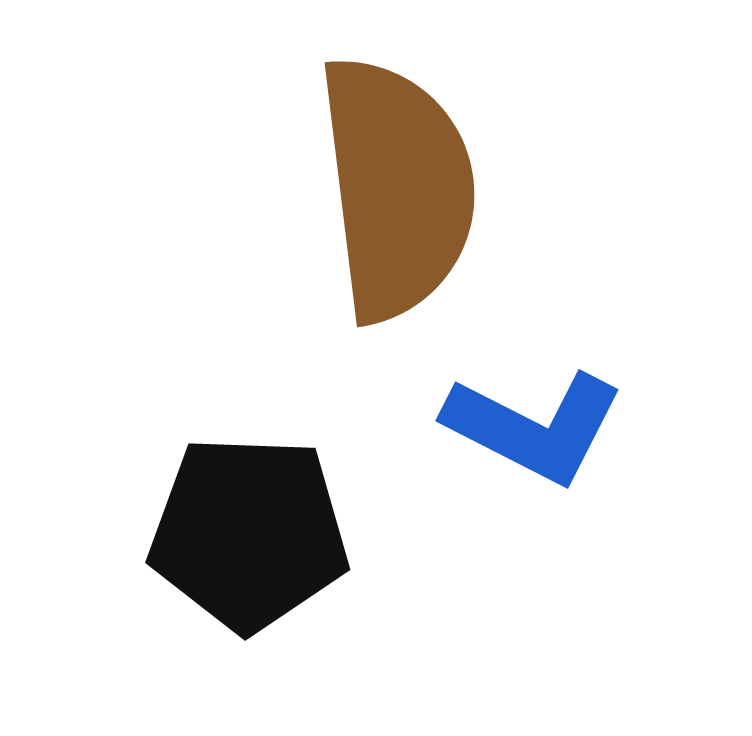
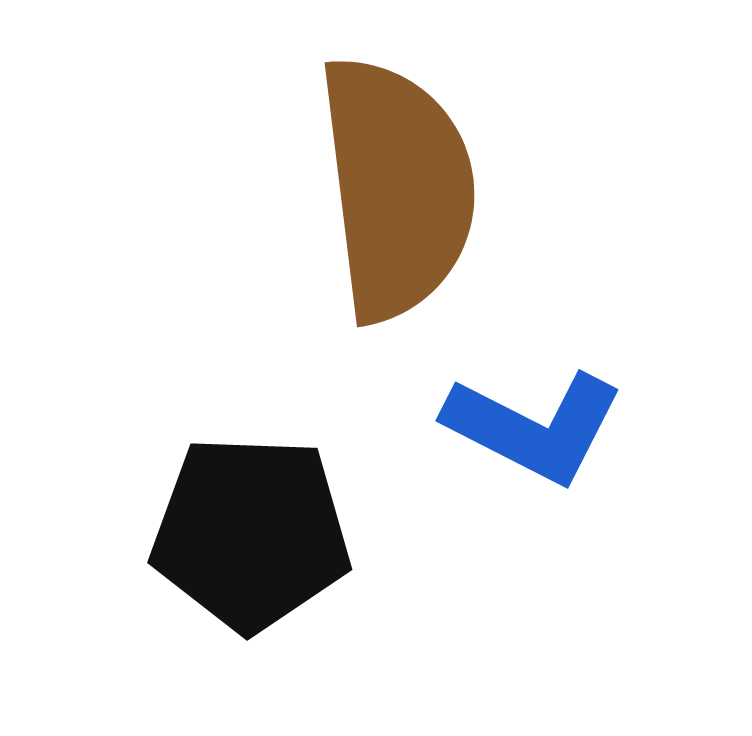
black pentagon: moved 2 px right
